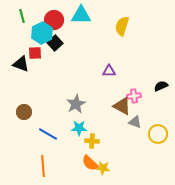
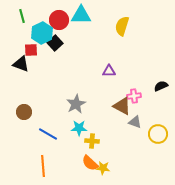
red circle: moved 5 px right
red square: moved 4 px left, 3 px up
